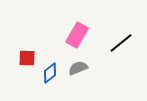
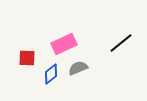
pink rectangle: moved 13 px left, 9 px down; rotated 35 degrees clockwise
blue diamond: moved 1 px right, 1 px down
